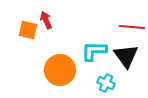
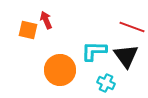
red line: rotated 15 degrees clockwise
